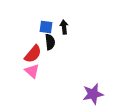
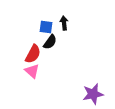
black arrow: moved 4 px up
black semicircle: rotated 42 degrees clockwise
red semicircle: rotated 12 degrees counterclockwise
